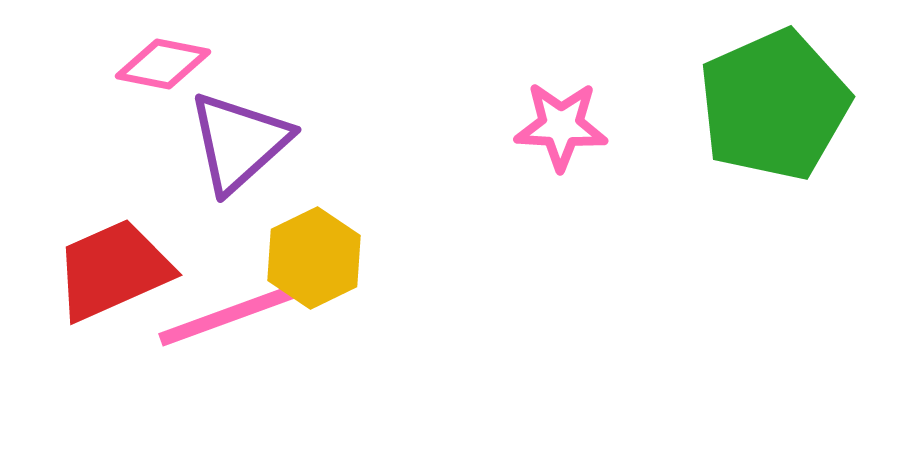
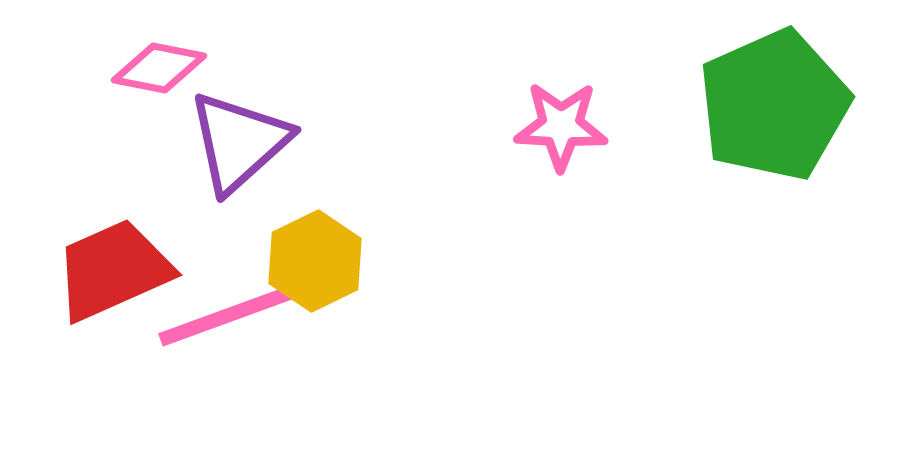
pink diamond: moved 4 px left, 4 px down
yellow hexagon: moved 1 px right, 3 px down
